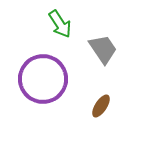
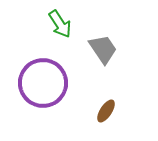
purple circle: moved 4 px down
brown ellipse: moved 5 px right, 5 px down
